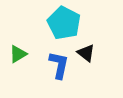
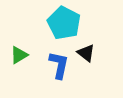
green triangle: moved 1 px right, 1 px down
